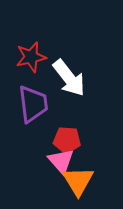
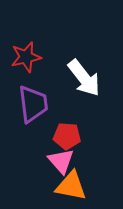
red star: moved 5 px left
white arrow: moved 15 px right
red pentagon: moved 4 px up
orange triangle: moved 7 px left, 5 px down; rotated 48 degrees counterclockwise
